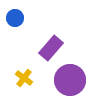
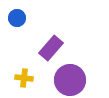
blue circle: moved 2 px right
yellow cross: rotated 30 degrees counterclockwise
